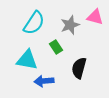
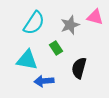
green rectangle: moved 1 px down
